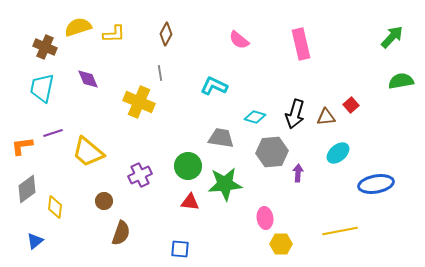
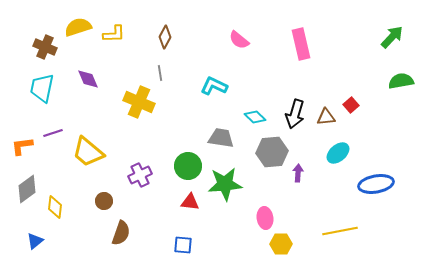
brown diamond: moved 1 px left, 3 px down
cyan diamond: rotated 30 degrees clockwise
blue square: moved 3 px right, 4 px up
